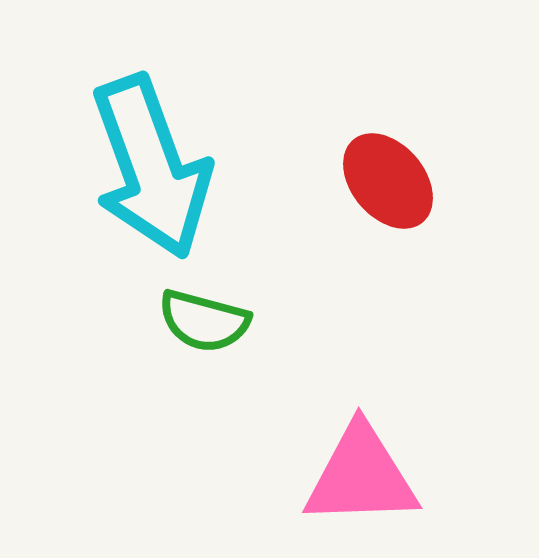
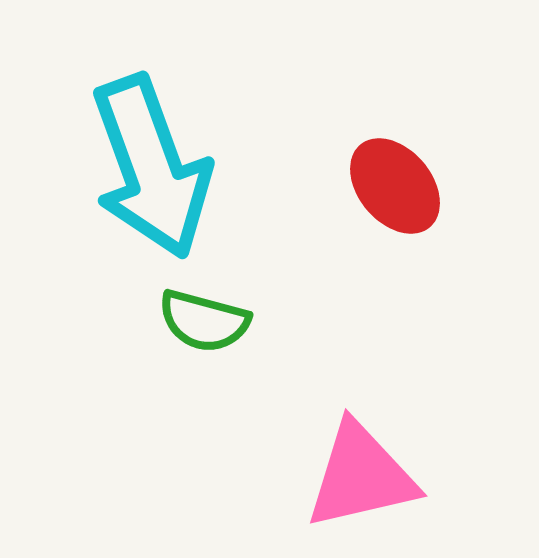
red ellipse: moved 7 px right, 5 px down
pink triangle: rotated 11 degrees counterclockwise
